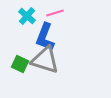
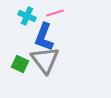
cyan cross: rotated 18 degrees counterclockwise
blue L-shape: moved 1 px left
gray triangle: rotated 36 degrees clockwise
